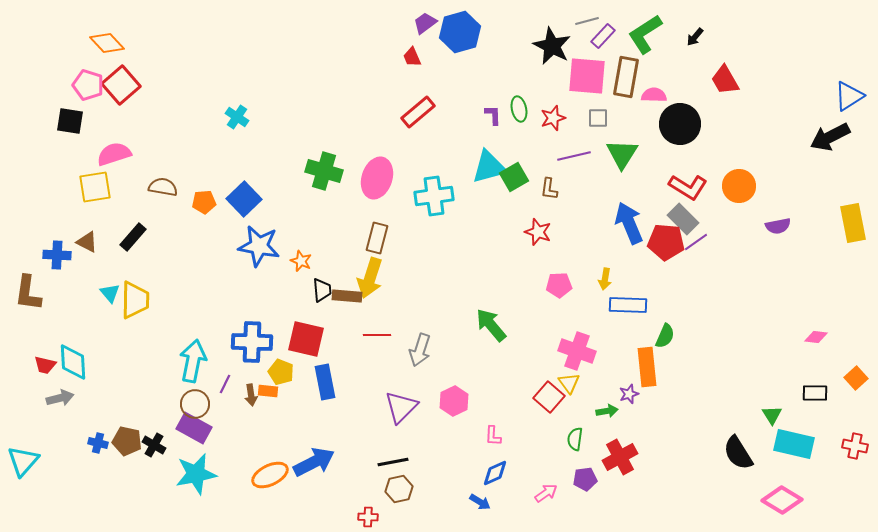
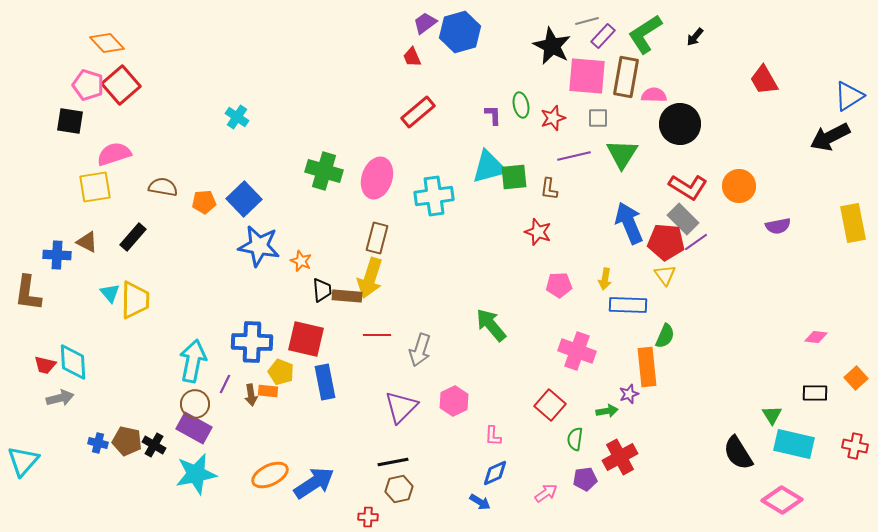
red trapezoid at (725, 80): moved 39 px right
green ellipse at (519, 109): moved 2 px right, 4 px up
green square at (514, 177): rotated 24 degrees clockwise
yellow triangle at (569, 383): moved 96 px right, 108 px up
red square at (549, 397): moved 1 px right, 8 px down
blue arrow at (314, 462): moved 21 px down; rotated 6 degrees counterclockwise
